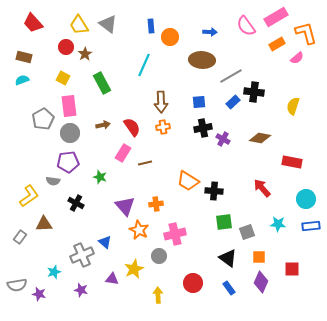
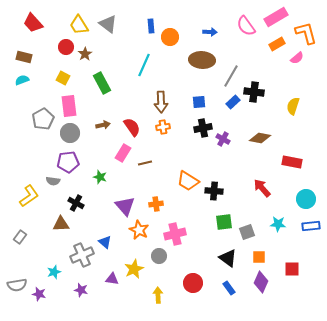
gray line at (231, 76): rotated 30 degrees counterclockwise
brown triangle at (44, 224): moved 17 px right
